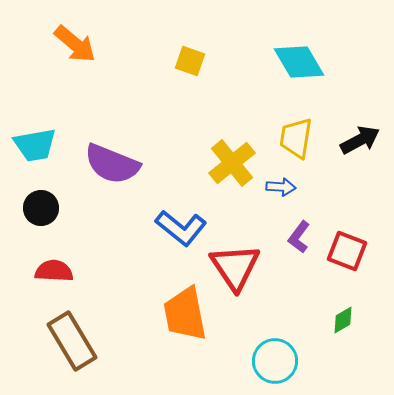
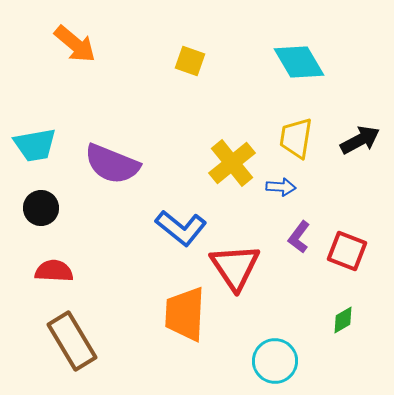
orange trapezoid: rotated 14 degrees clockwise
